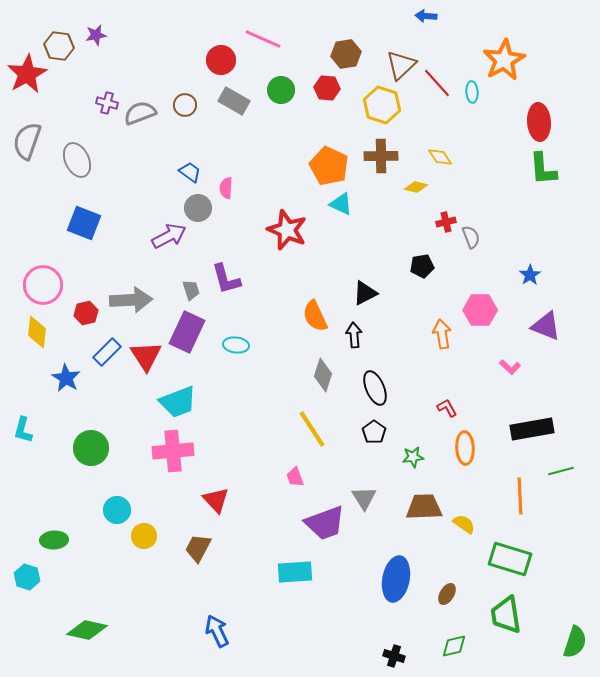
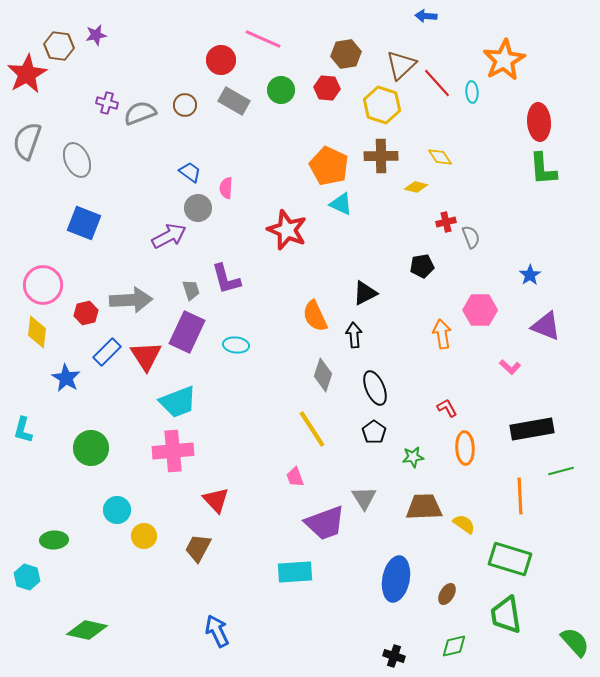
green semicircle at (575, 642): rotated 60 degrees counterclockwise
